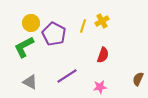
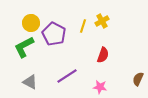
pink star: rotated 16 degrees clockwise
